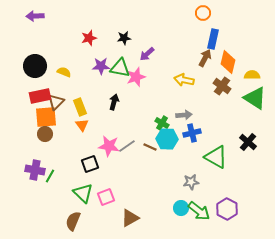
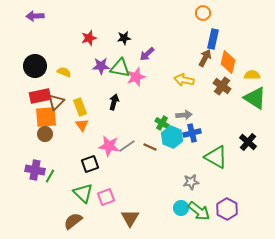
cyan hexagon at (167, 139): moved 5 px right, 2 px up; rotated 20 degrees clockwise
brown triangle at (130, 218): rotated 30 degrees counterclockwise
brown semicircle at (73, 221): rotated 30 degrees clockwise
